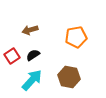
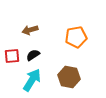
red square: rotated 28 degrees clockwise
cyan arrow: rotated 10 degrees counterclockwise
